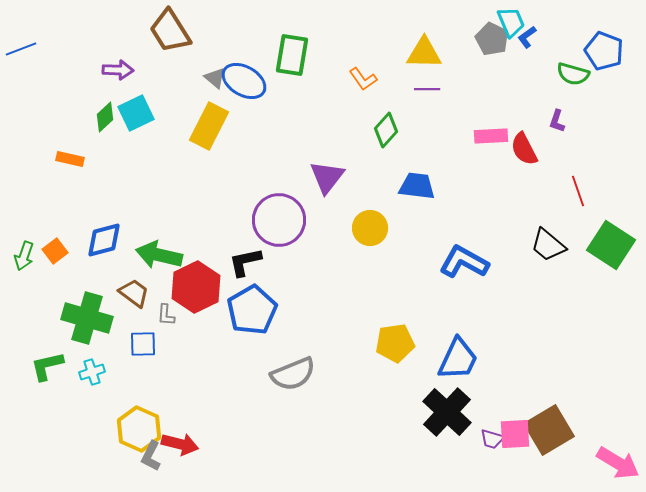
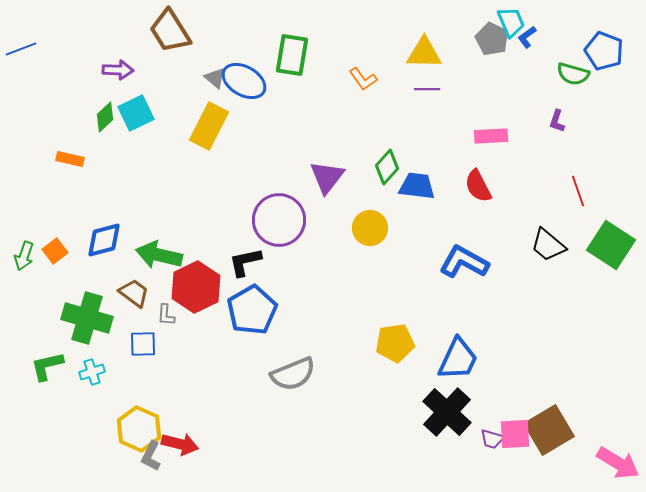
green diamond at (386, 130): moved 1 px right, 37 px down
red semicircle at (524, 149): moved 46 px left, 37 px down
